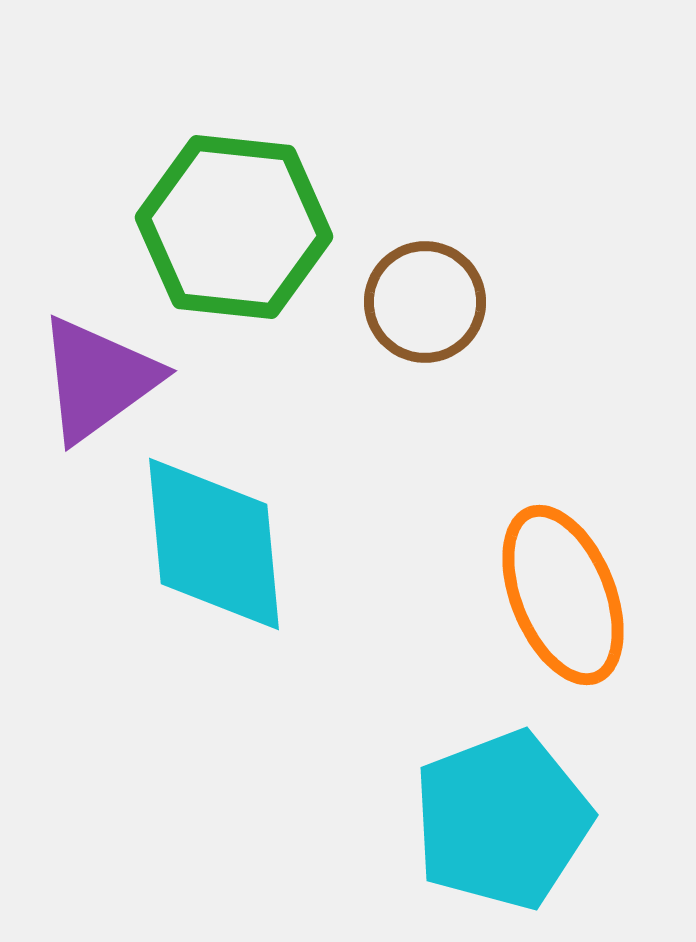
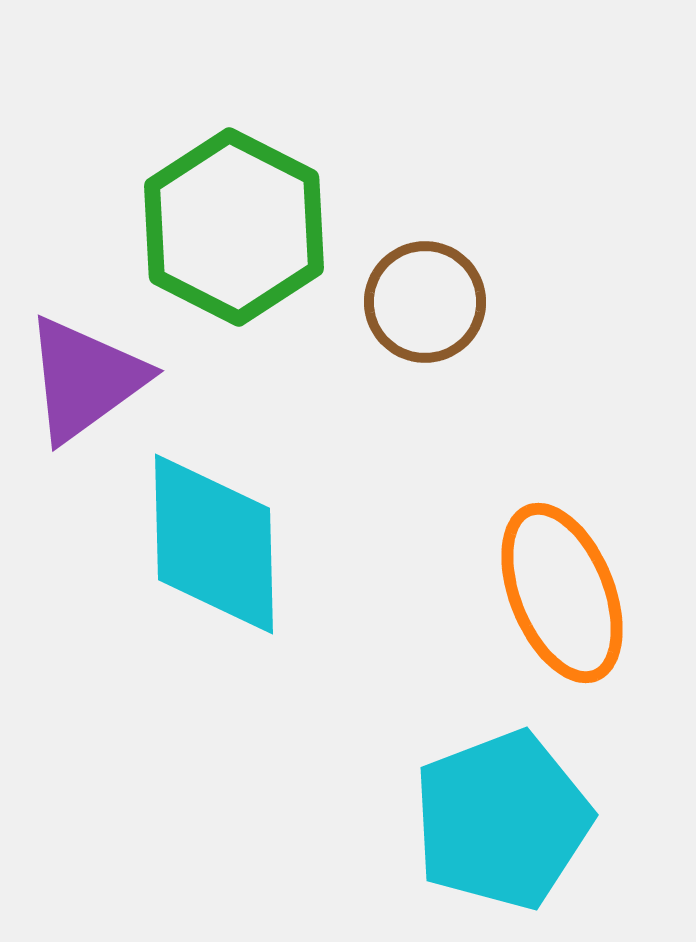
green hexagon: rotated 21 degrees clockwise
purple triangle: moved 13 px left
cyan diamond: rotated 4 degrees clockwise
orange ellipse: moved 1 px left, 2 px up
